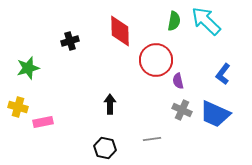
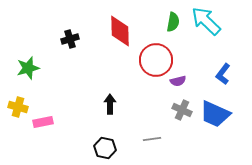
green semicircle: moved 1 px left, 1 px down
black cross: moved 2 px up
purple semicircle: rotated 91 degrees counterclockwise
